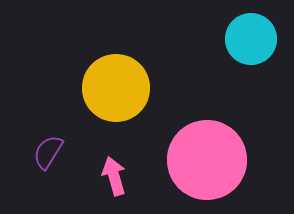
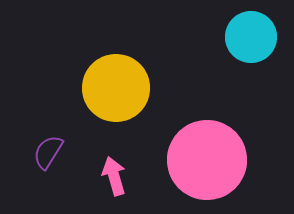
cyan circle: moved 2 px up
